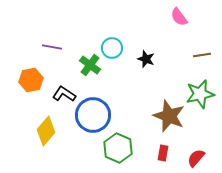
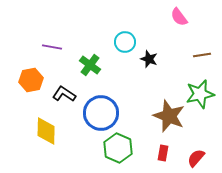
cyan circle: moved 13 px right, 6 px up
black star: moved 3 px right
blue circle: moved 8 px right, 2 px up
yellow diamond: rotated 40 degrees counterclockwise
